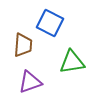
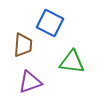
green triangle: rotated 16 degrees clockwise
